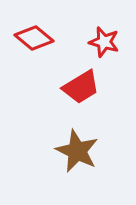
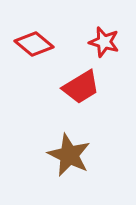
red diamond: moved 6 px down
brown star: moved 8 px left, 4 px down
